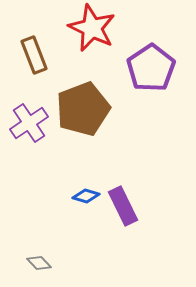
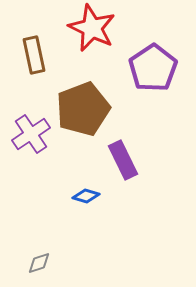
brown rectangle: rotated 9 degrees clockwise
purple pentagon: moved 2 px right
purple cross: moved 2 px right, 11 px down
purple rectangle: moved 46 px up
gray diamond: rotated 65 degrees counterclockwise
